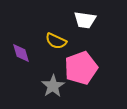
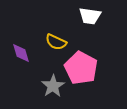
white trapezoid: moved 5 px right, 4 px up
yellow semicircle: moved 1 px down
pink pentagon: rotated 24 degrees counterclockwise
